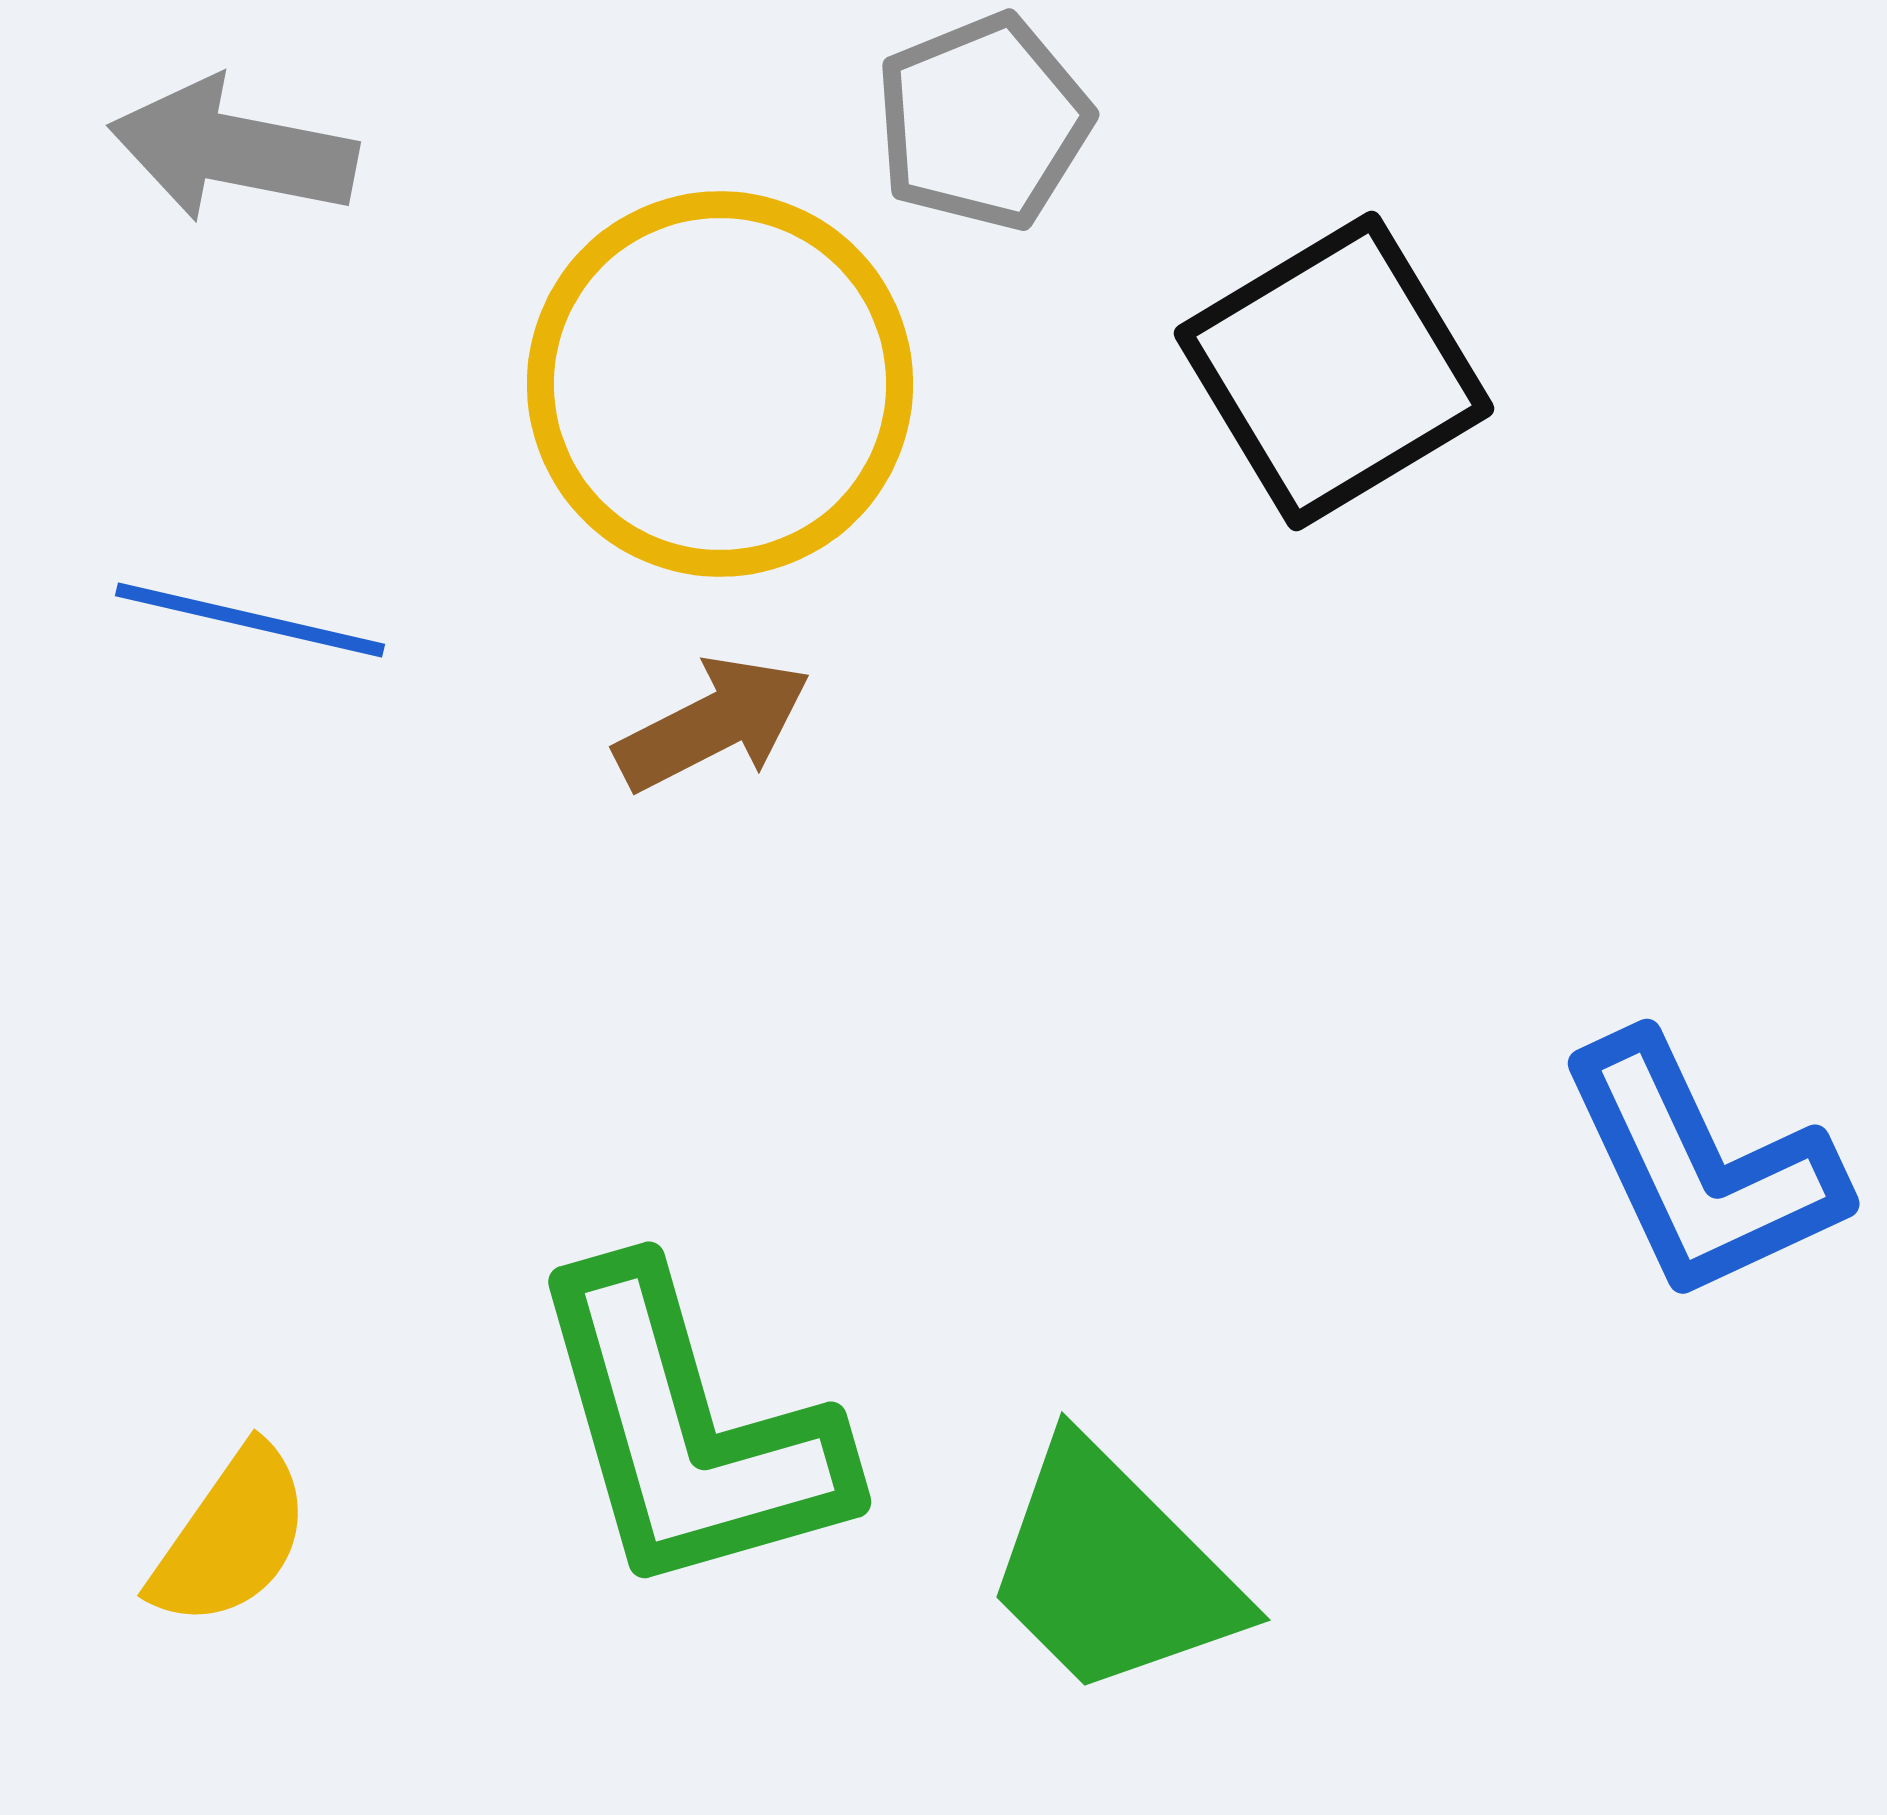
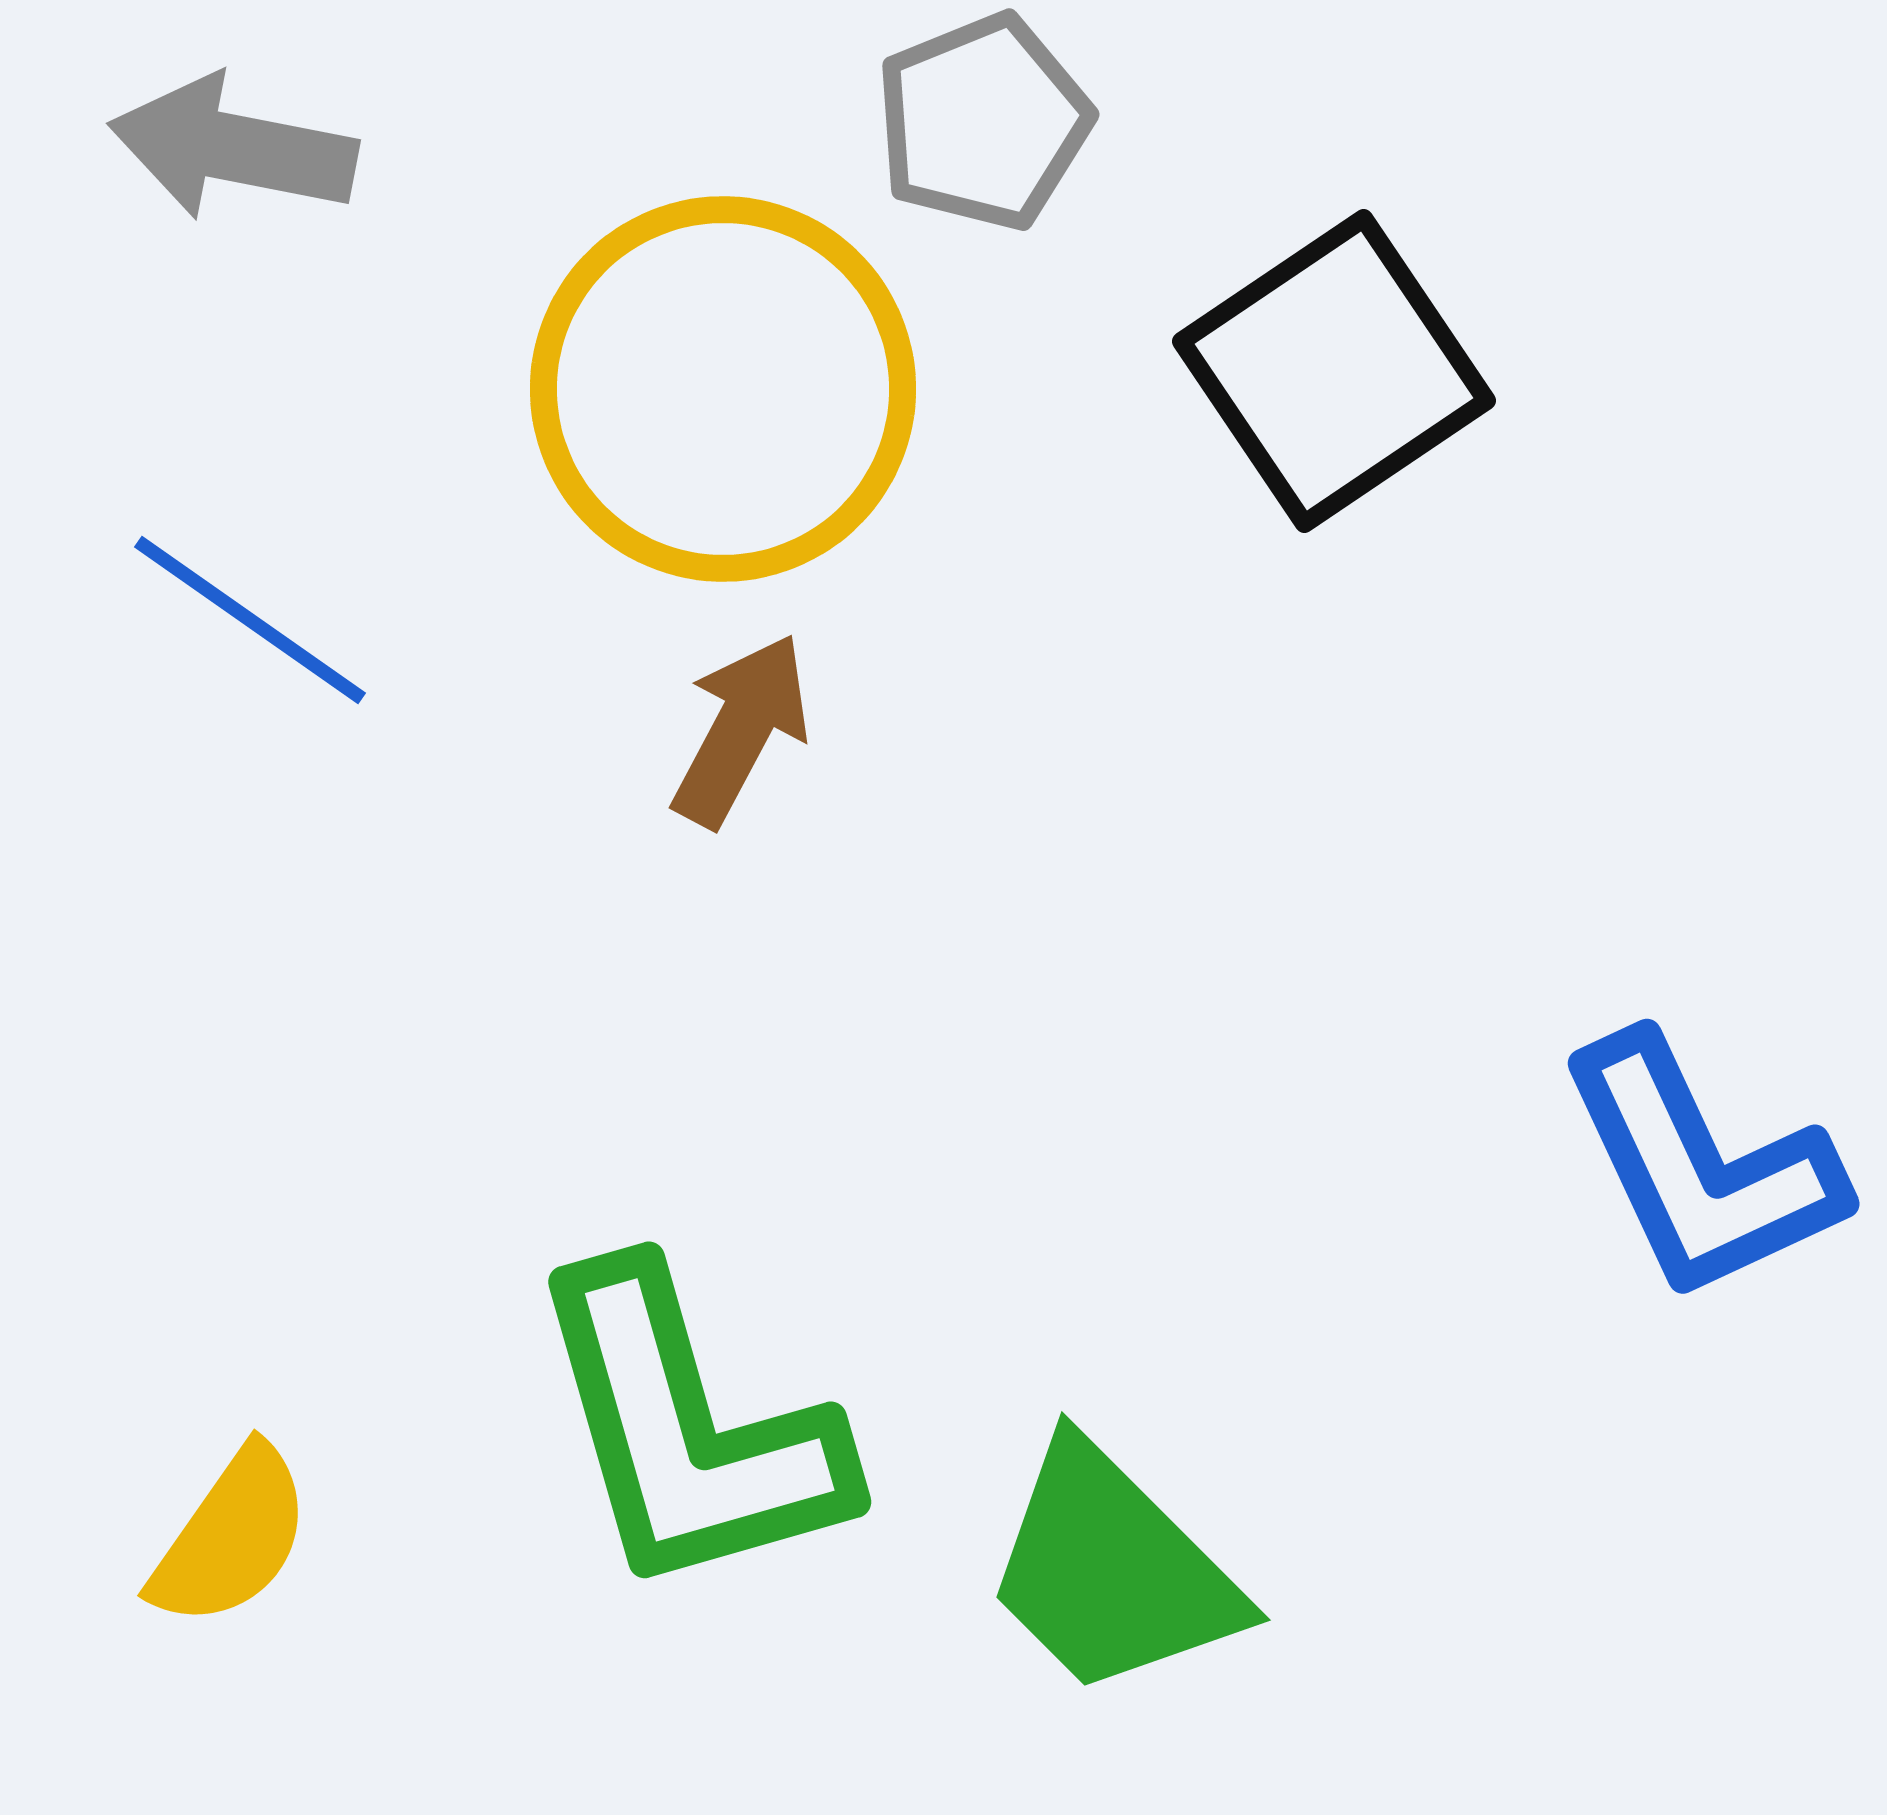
gray arrow: moved 2 px up
black square: rotated 3 degrees counterclockwise
yellow circle: moved 3 px right, 5 px down
blue line: rotated 22 degrees clockwise
brown arrow: moved 28 px right, 6 px down; rotated 35 degrees counterclockwise
